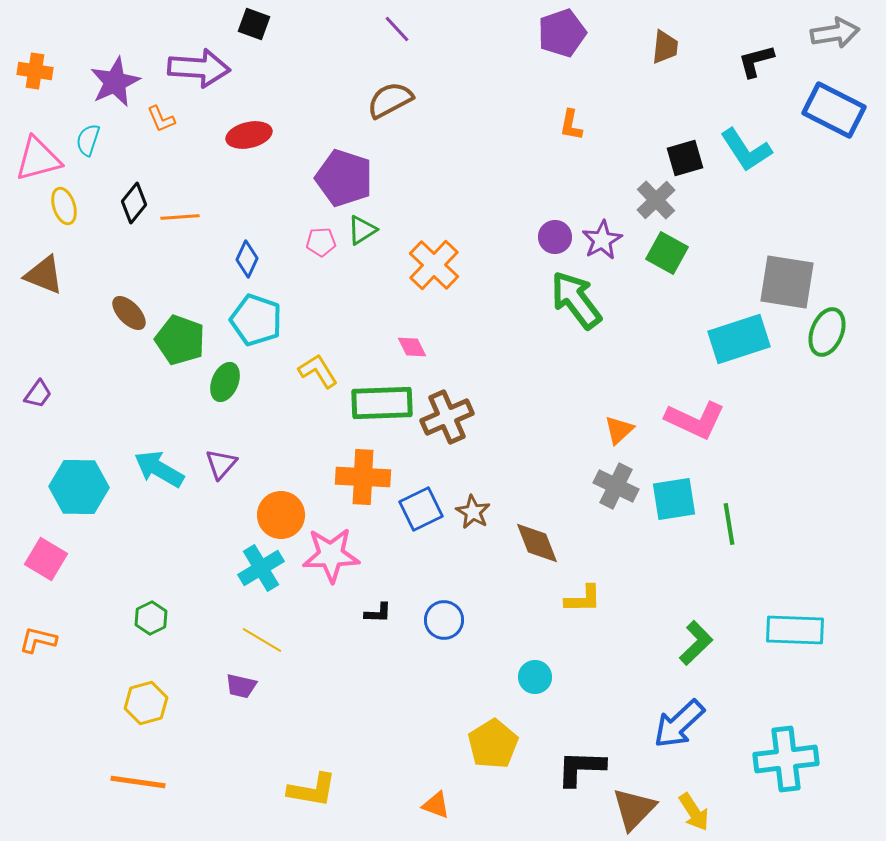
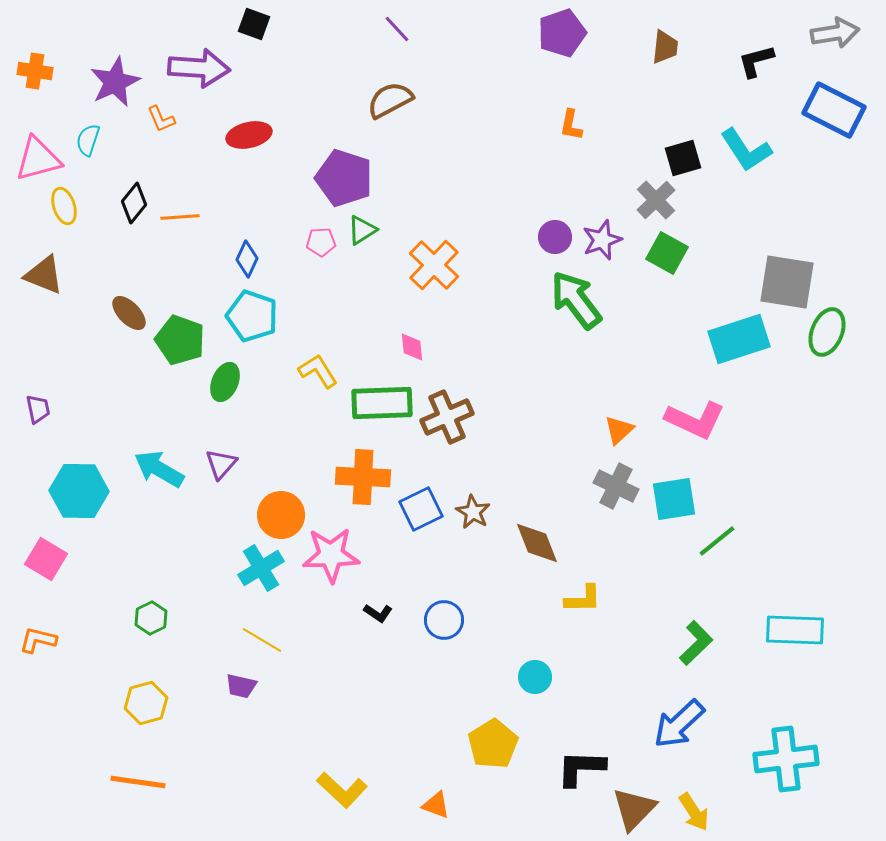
black square at (685, 158): moved 2 px left
purple star at (602, 240): rotated 9 degrees clockwise
cyan pentagon at (256, 320): moved 4 px left, 4 px up
pink diamond at (412, 347): rotated 20 degrees clockwise
purple trapezoid at (38, 394): moved 15 px down; rotated 48 degrees counterclockwise
cyan hexagon at (79, 487): moved 4 px down
green line at (729, 524): moved 12 px left, 17 px down; rotated 60 degrees clockwise
black L-shape at (378, 613): rotated 32 degrees clockwise
yellow L-shape at (312, 790): moved 30 px right; rotated 33 degrees clockwise
